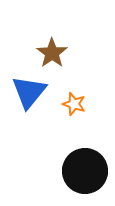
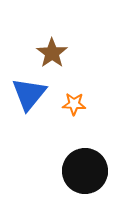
blue triangle: moved 2 px down
orange star: rotated 15 degrees counterclockwise
